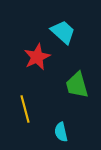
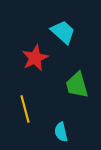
red star: moved 2 px left, 1 px down
